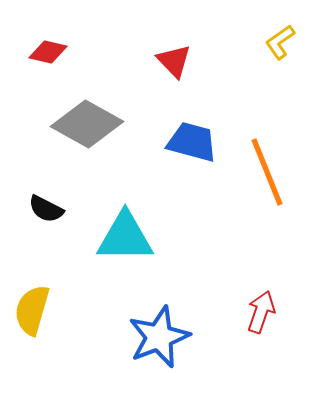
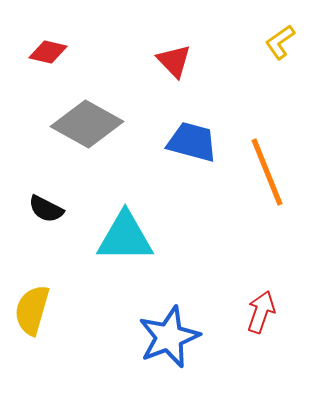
blue star: moved 10 px right
